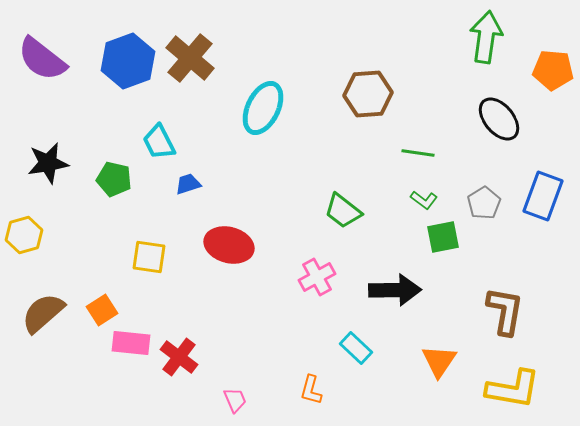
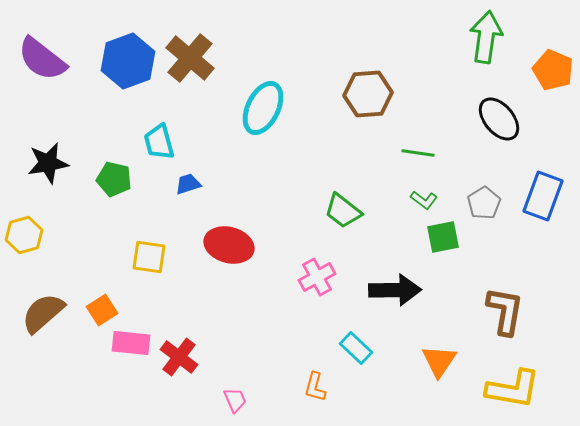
orange pentagon: rotated 18 degrees clockwise
cyan trapezoid: rotated 12 degrees clockwise
orange L-shape: moved 4 px right, 3 px up
